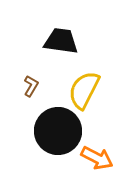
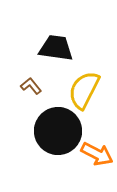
black trapezoid: moved 5 px left, 7 px down
brown L-shape: rotated 70 degrees counterclockwise
orange arrow: moved 4 px up
